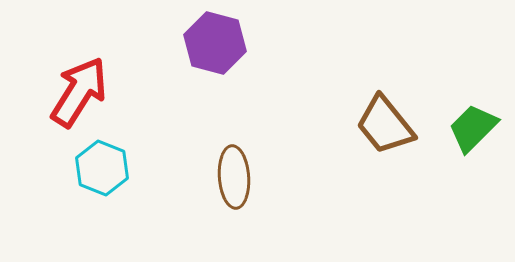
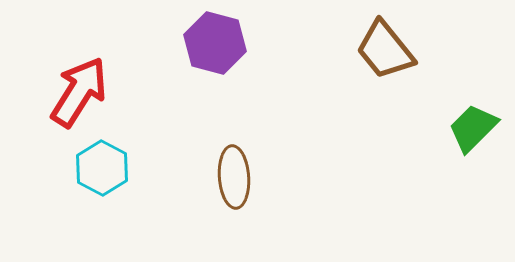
brown trapezoid: moved 75 px up
cyan hexagon: rotated 6 degrees clockwise
